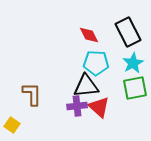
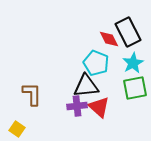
red diamond: moved 20 px right, 4 px down
cyan pentagon: rotated 20 degrees clockwise
yellow square: moved 5 px right, 4 px down
